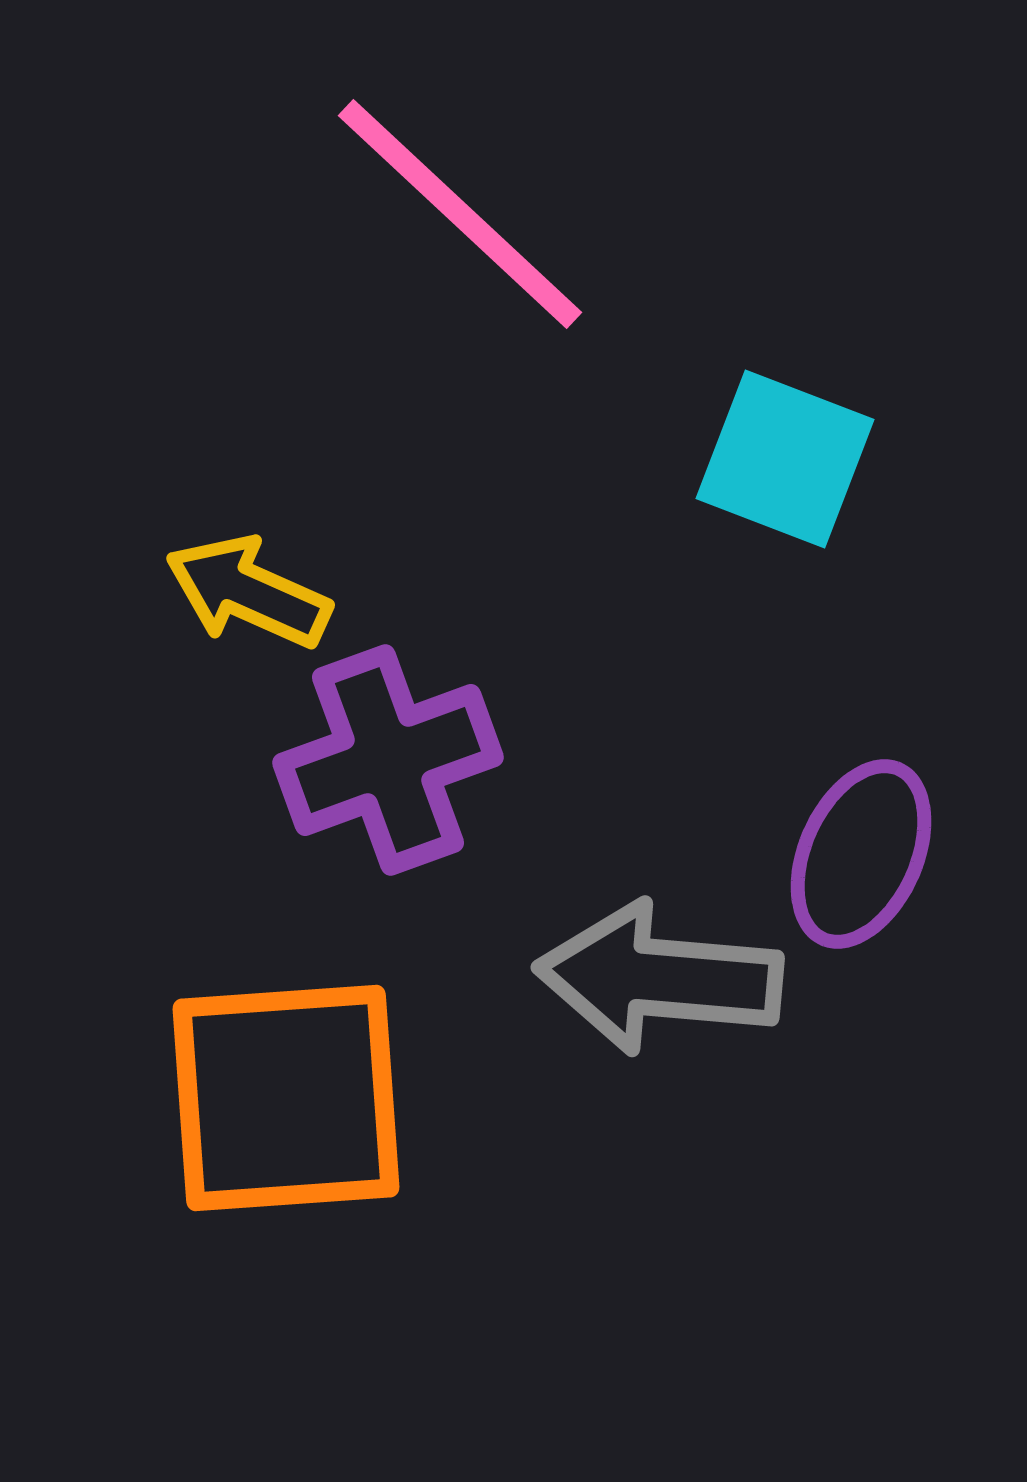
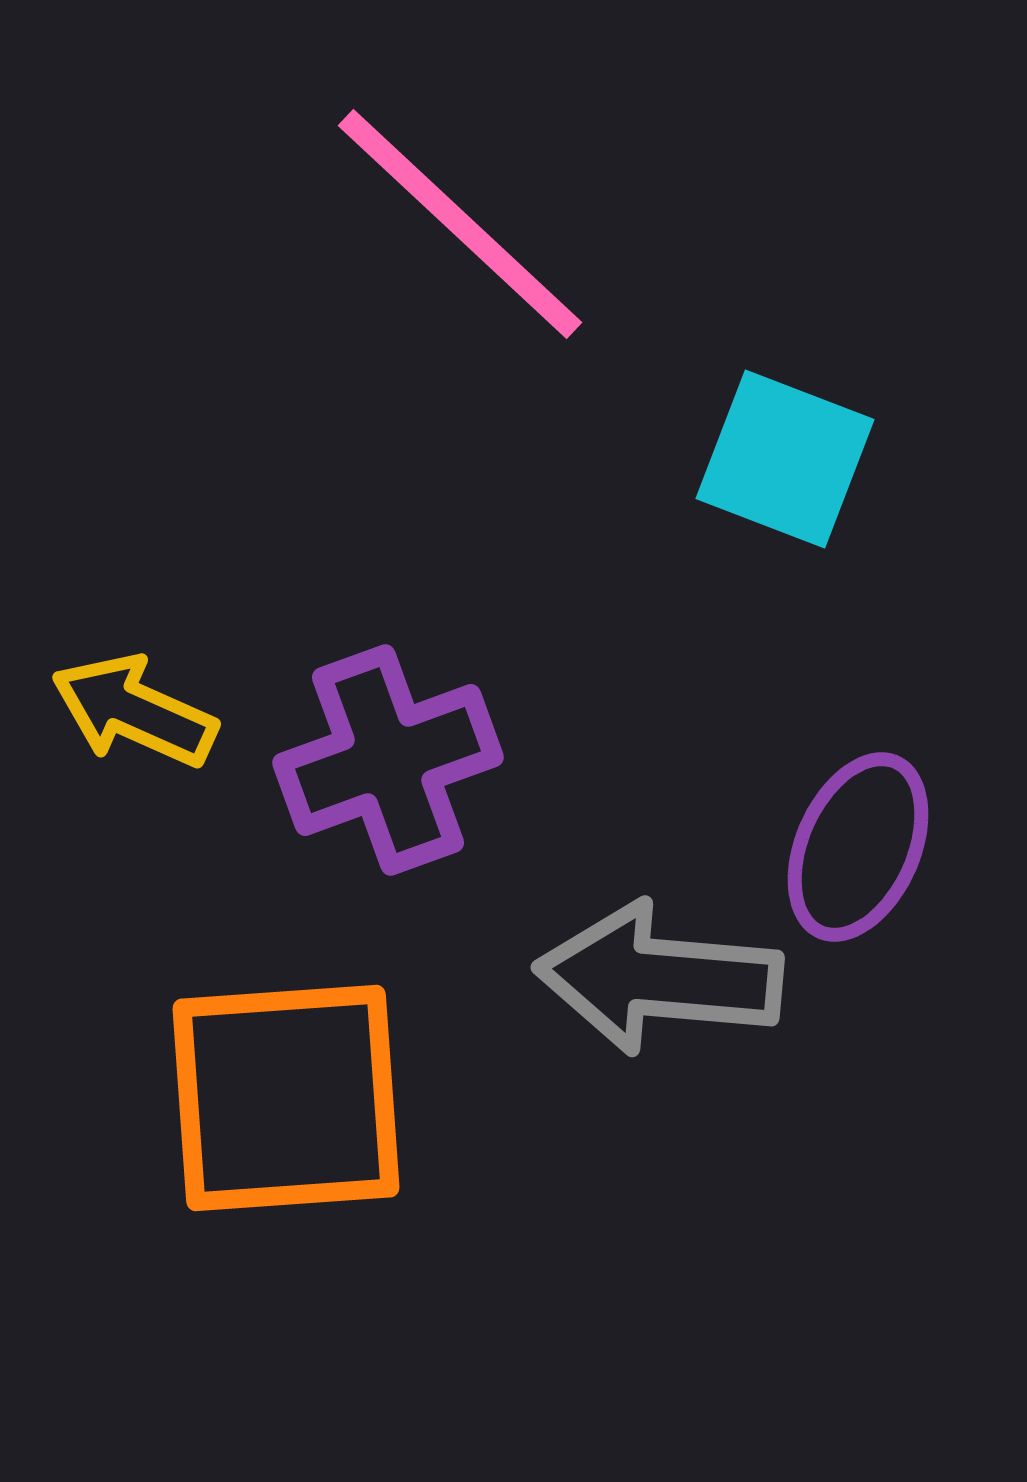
pink line: moved 10 px down
yellow arrow: moved 114 px left, 119 px down
purple ellipse: moved 3 px left, 7 px up
